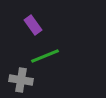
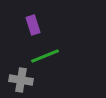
purple rectangle: rotated 18 degrees clockwise
